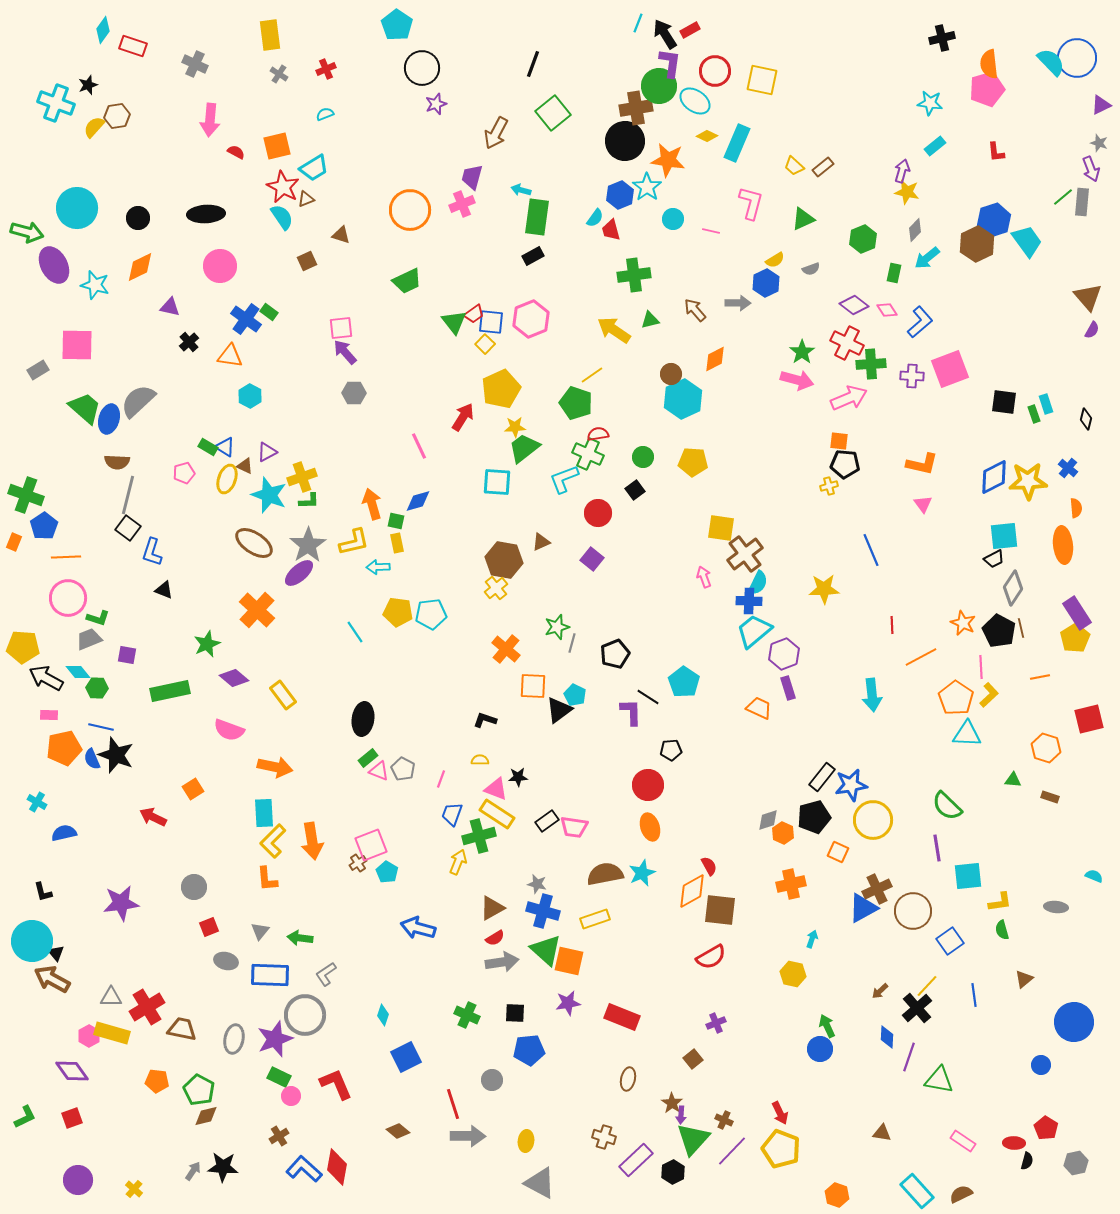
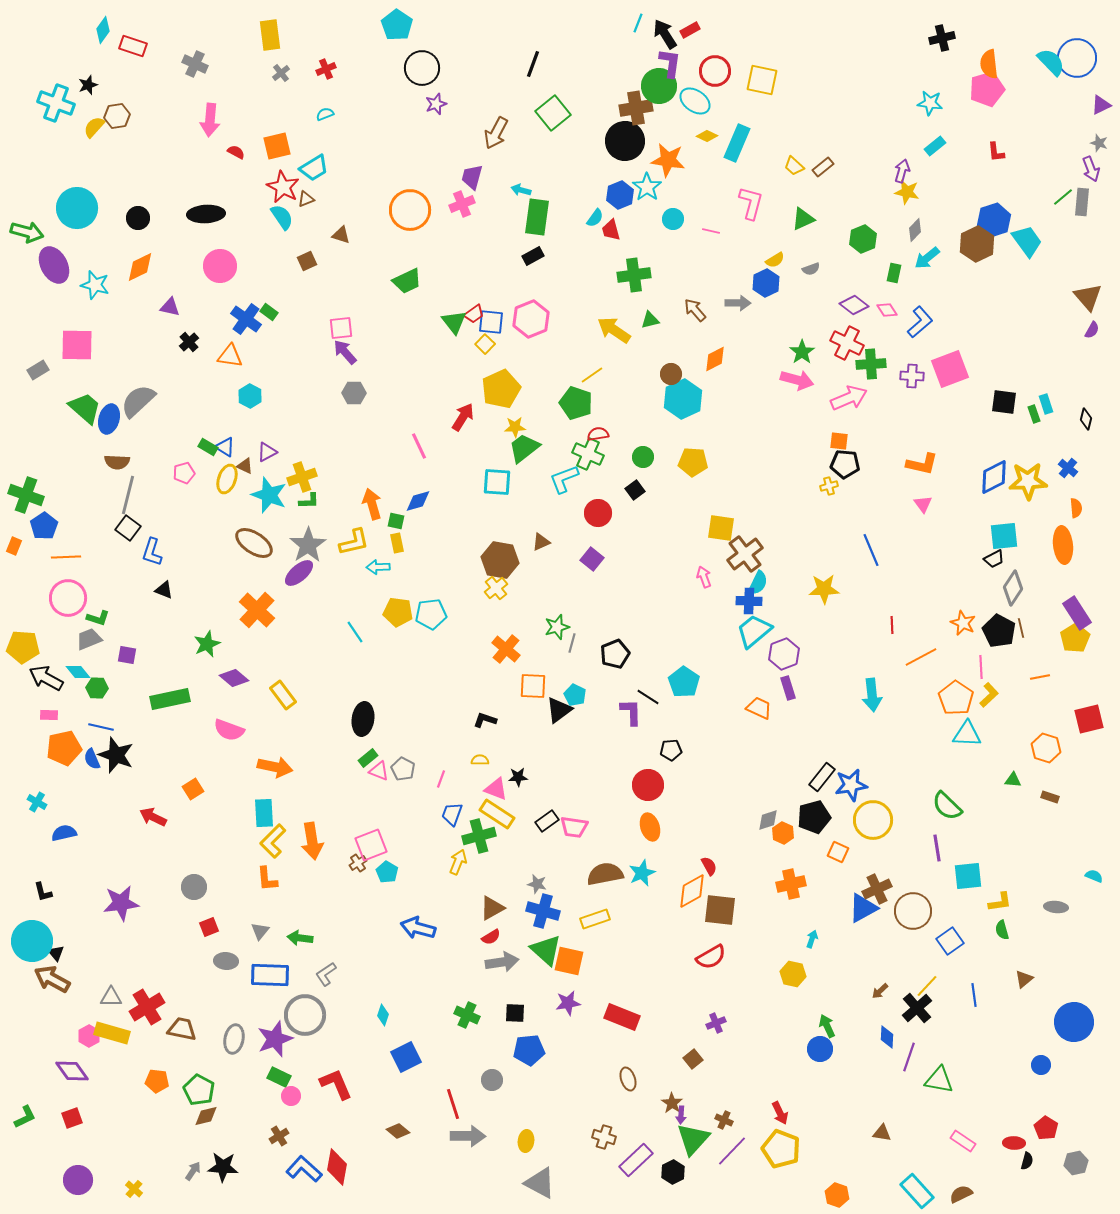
gray cross at (279, 74): moved 2 px right, 1 px up; rotated 18 degrees clockwise
orange rectangle at (14, 542): moved 4 px down
brown hexagon at (504, 560): moved 4 px left
green rectangle at (170, 691): moved 8 px down
red semicircle at (495, 938): moved 4 px left, 1 px up
gray ellipse at (226, 961): rotated 10 degrees counterclockwise
brown ellipse at (628, 1079): rotated 30 degrees counterclockwise
